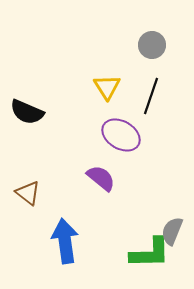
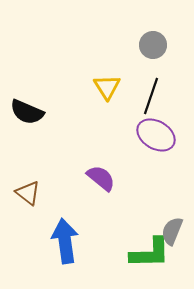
gray circle: moved 1 px right
purple ellipse: moved 35 px right
